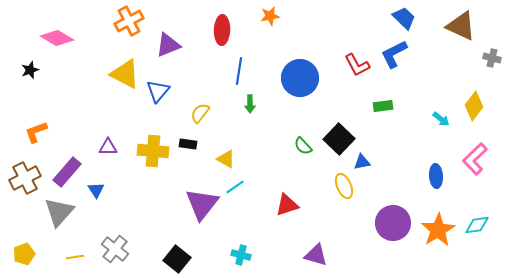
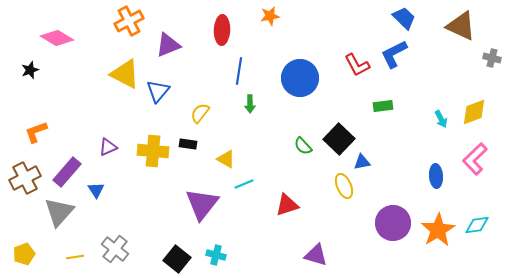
yellow diamond at (474, 106): moved 6 px down; rotated 32 degrees clockwise
cyan arrow at (441, 119): rotated 24 degrees clockwise
purple triangle at (108, 147): rotated 24 degrees counterclockwise
cyan line at (235, 187): moved 9 px right, 3 px up; rotated 12 degrees clockwise
cyan cross at (241, 255): moved 25 px left
